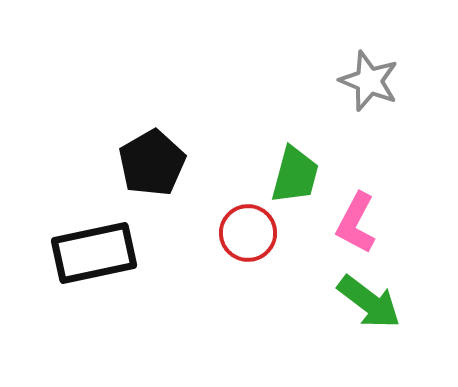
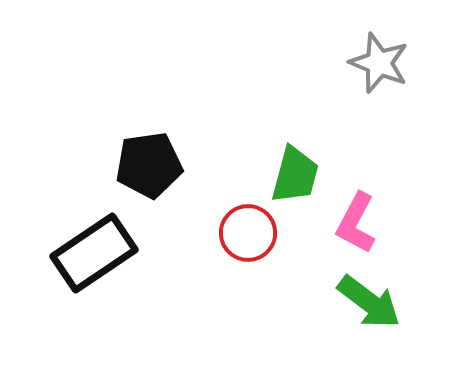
gray star: moved 10 px right, 18 px up
black pentagon: moved 3 px left, 2 px down; rotated 22 degrees clockwise
black rectangle: rotated 22 degrees counterclockwise
